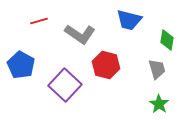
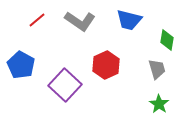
red line: moved 2 px left, 1 px up; rotated 24 degrees counterclockwise
gray L-shape: moved 13 px up
red hexagon: rotated 20 degrees clockwise
